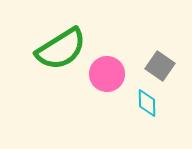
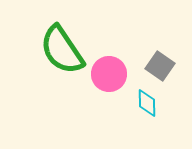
green semicircle: moved 1 px right, 1 px down; rotated 88 degrees clockwise
pink circle: moved 2 px right
